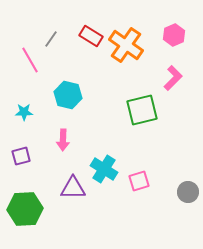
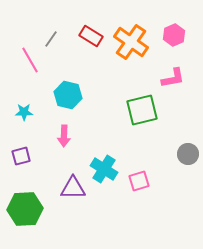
orange cross: moved 5 px right, 3 px up
pink L-shape: rotated 35 degrees clockwise
pink arrow: moved 1 px right, 4 px up
gray circle: moved 38 px up
